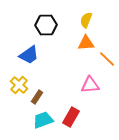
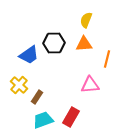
black hexagon: moved 8 px right, 18 px down
orange triangle: moved 2 px left, 1 px down
orange line: rotated 60 degrees clockwise
